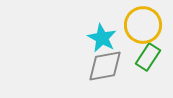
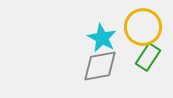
yellow circle: moved 2 px down
gray diamond: moved 5 px left
